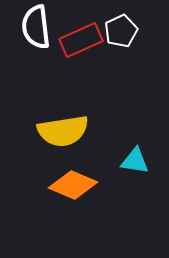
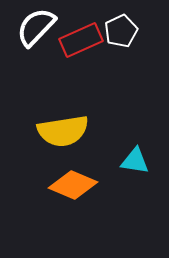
white semicircle: rotated 51 degrees clockwise
